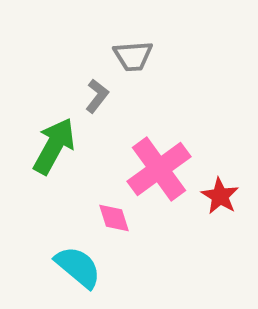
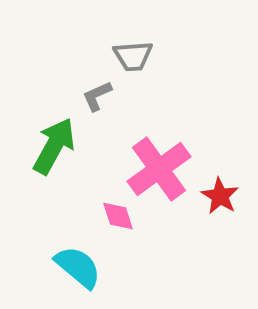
gray L-shape: rotated 152 degrees counterclockwise
pink diamond: moved 4 px right, 2 px up
